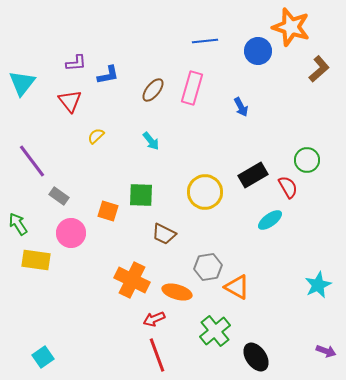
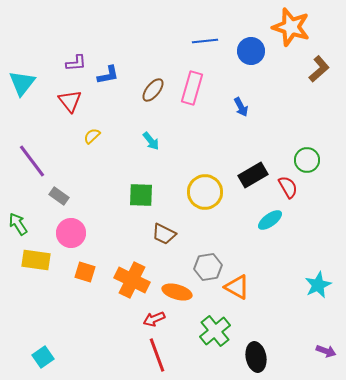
blue circle: moved 7 px left
yellow semicircle: moved 4 px left
orange square: moved 23 px left, 61 px down
black ellipse: rotated 24 degrees clockwise
